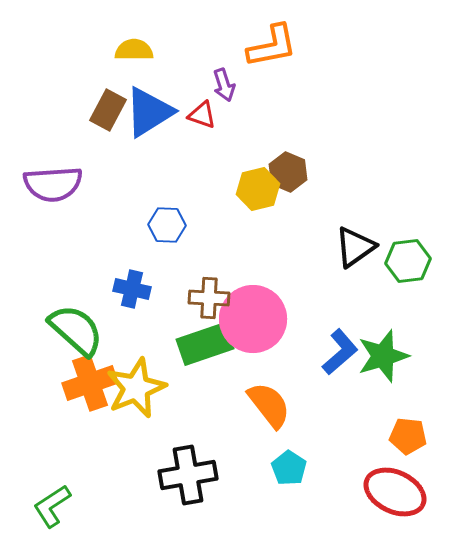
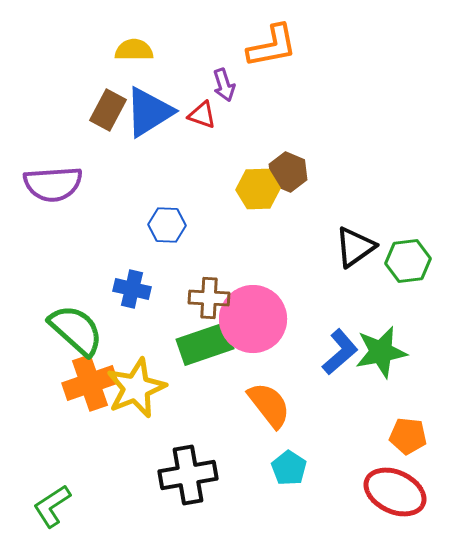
yellow hexagon: rotated 12 degrees clockwise
green star: moved 2 px left, 4 px up; rotated 6 degrees clockwise
